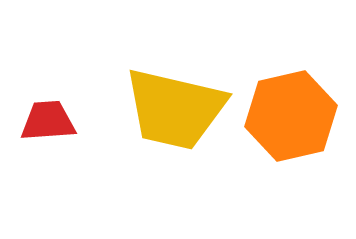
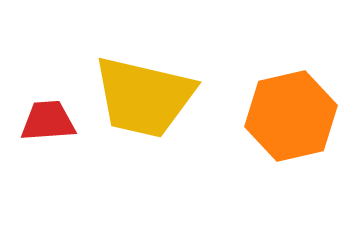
yellow trapezoid: moved 31 px left, 12 px up
